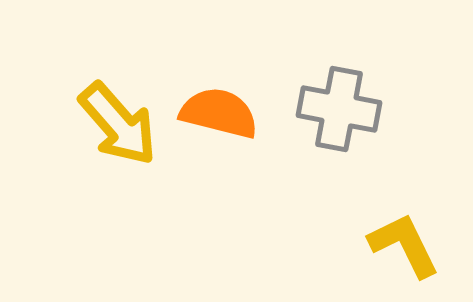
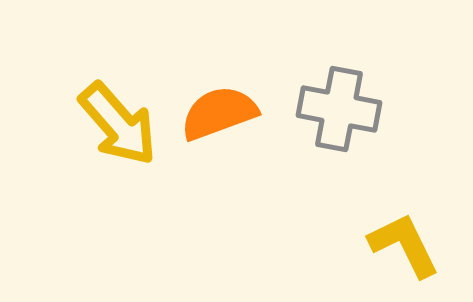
orange semicircle: rotated 34 degrees counterclockwise
